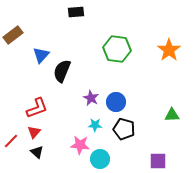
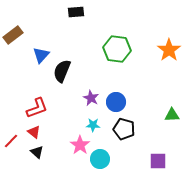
cyan star: moved 2 px left
red triangle: rotated 32 degrees counterclockwise
pink star: rotated 30 degrees clockwise
